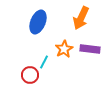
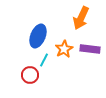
blue ellipse: moved 14 px down
cyan line: moved 2 px up
